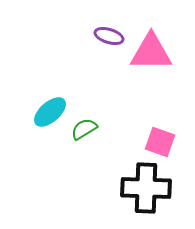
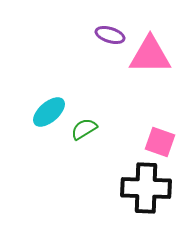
purple ellipse: moved 1 px right, 1 px up
pink triangle: moved 1 px left, 3 px down
cyan ellipse: moved 1 px left
